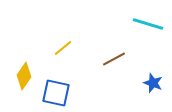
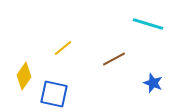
blue square: moved 2 px left, 1 px down
